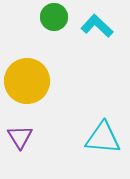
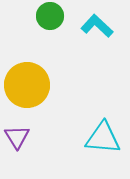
green circle: moved 4 px left, 1 px up
yellow circle: moved 4 px down
purple triangle: moved 3 px left
